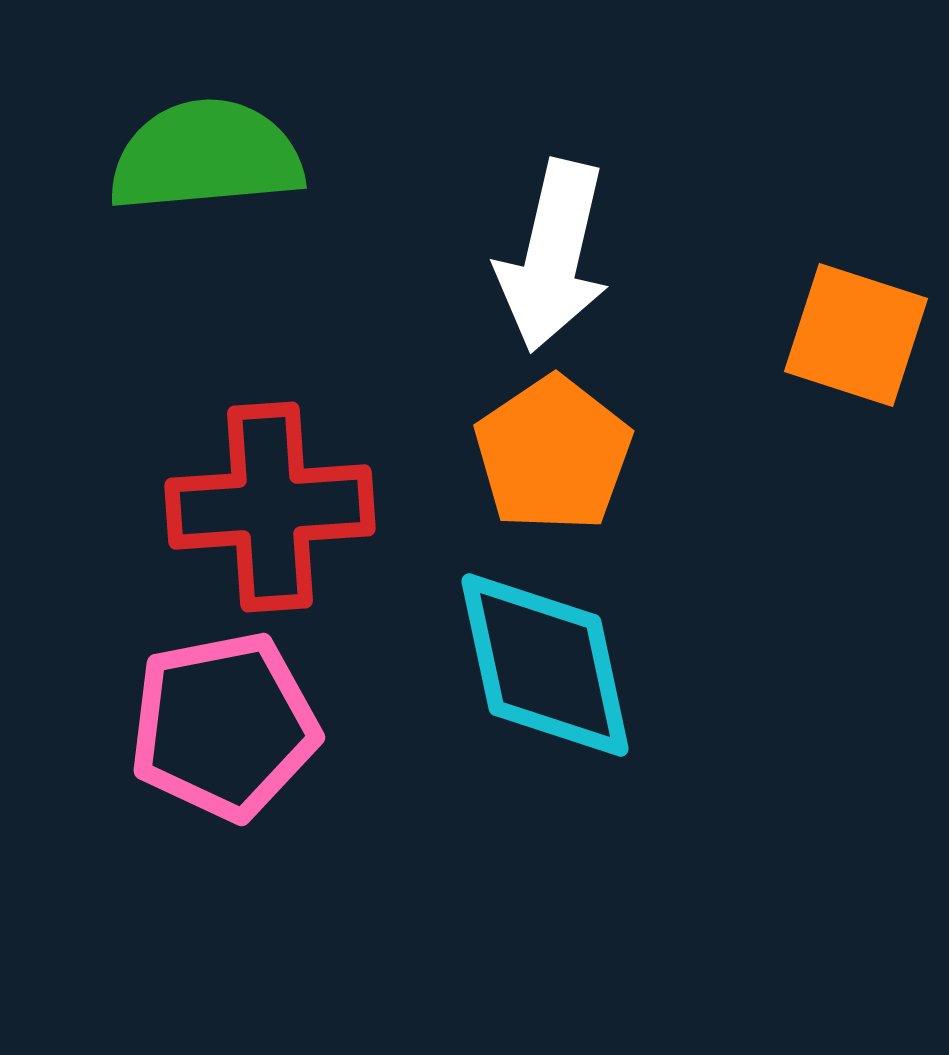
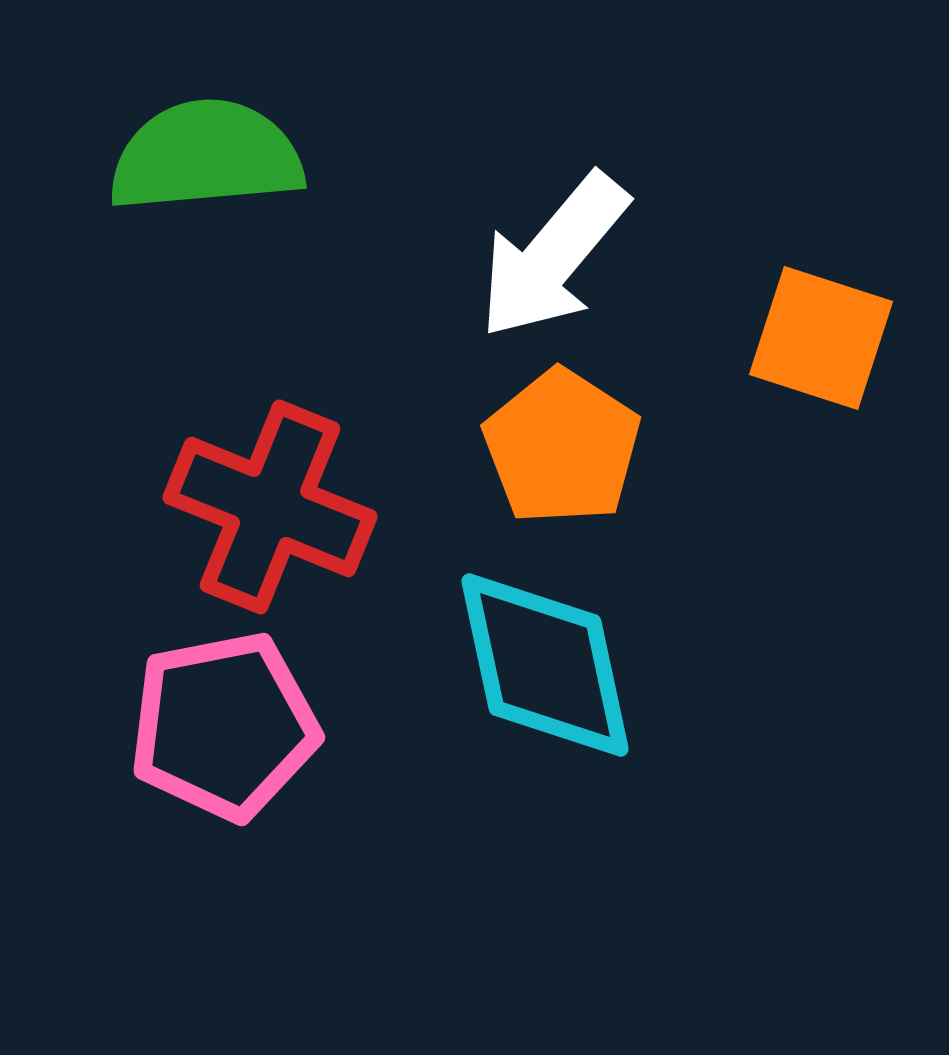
white arrow: rotated 27 degrees clockwise
orange square: moved 35 px left, 3 px down
orange pentagon: moved 9 px right, 7 px up; rotated 5 degrees counterclockwise
red cross: rotated 26 degrees clockwise
